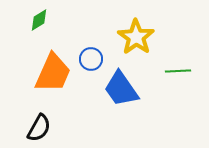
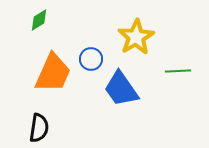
yellow star: rotated 6 degrees clockwise
black semicircle: rotated 20 degrees counterclockwise
